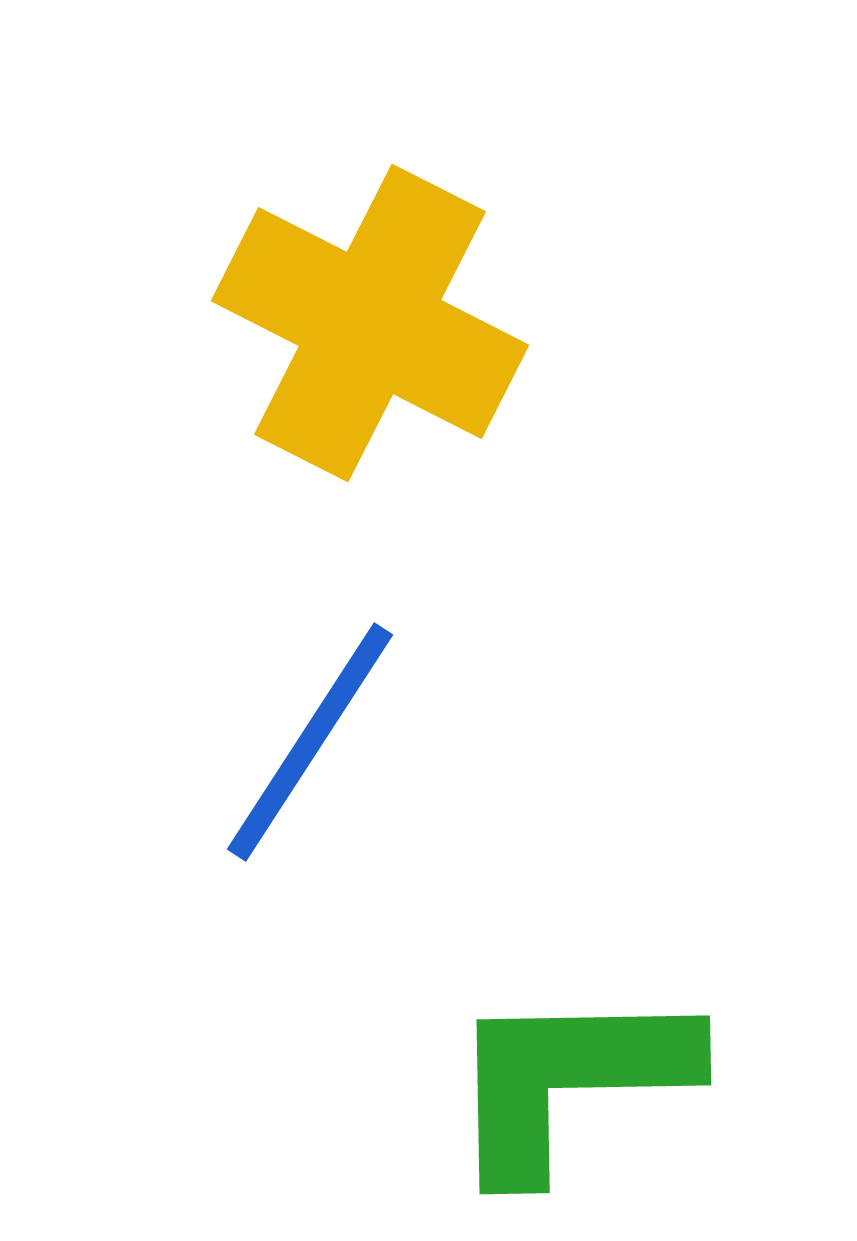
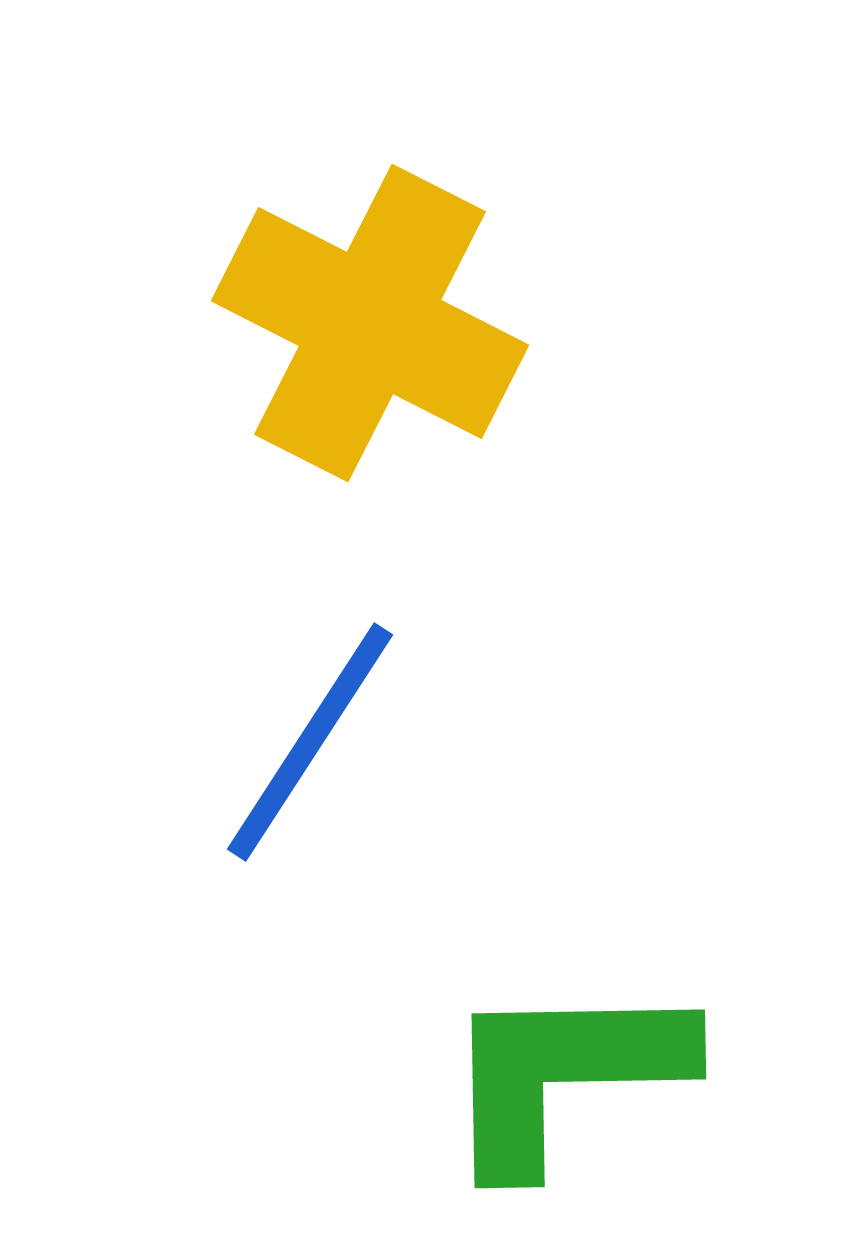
green L-shape: moved 5 px left, 6 px up
